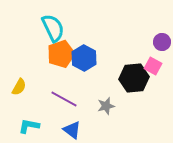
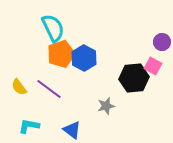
yellow semicircle: rotated 114 degrees clockwise
purple line: moved 15 px left, 10 px up; rotated 8 degrees clockwise
